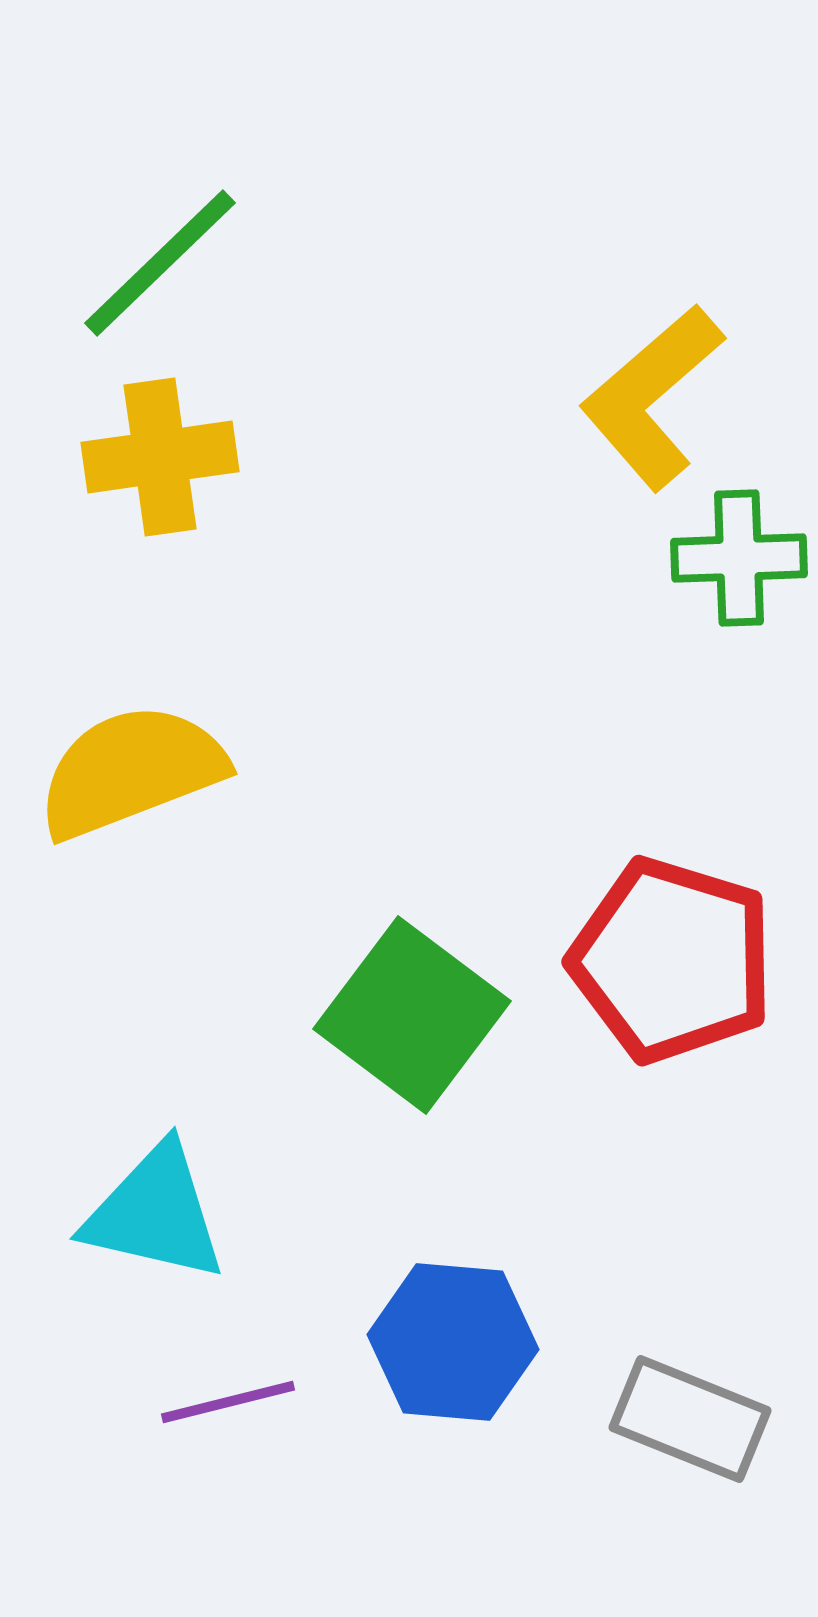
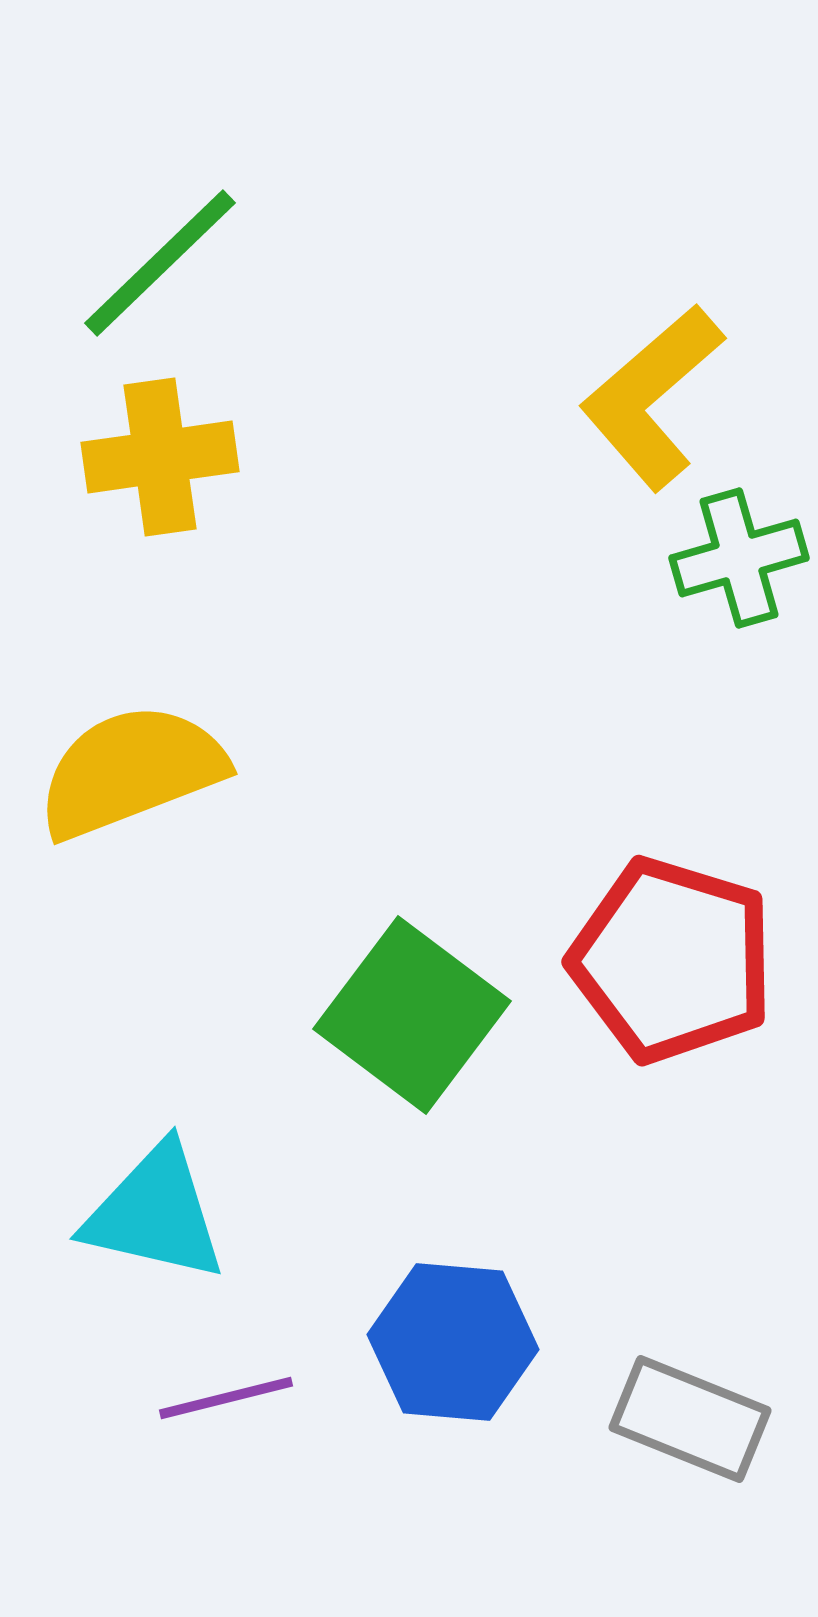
green cross: rotated 14 degrees counterclockwise
purple line: moved 2 px left, 4 px up
